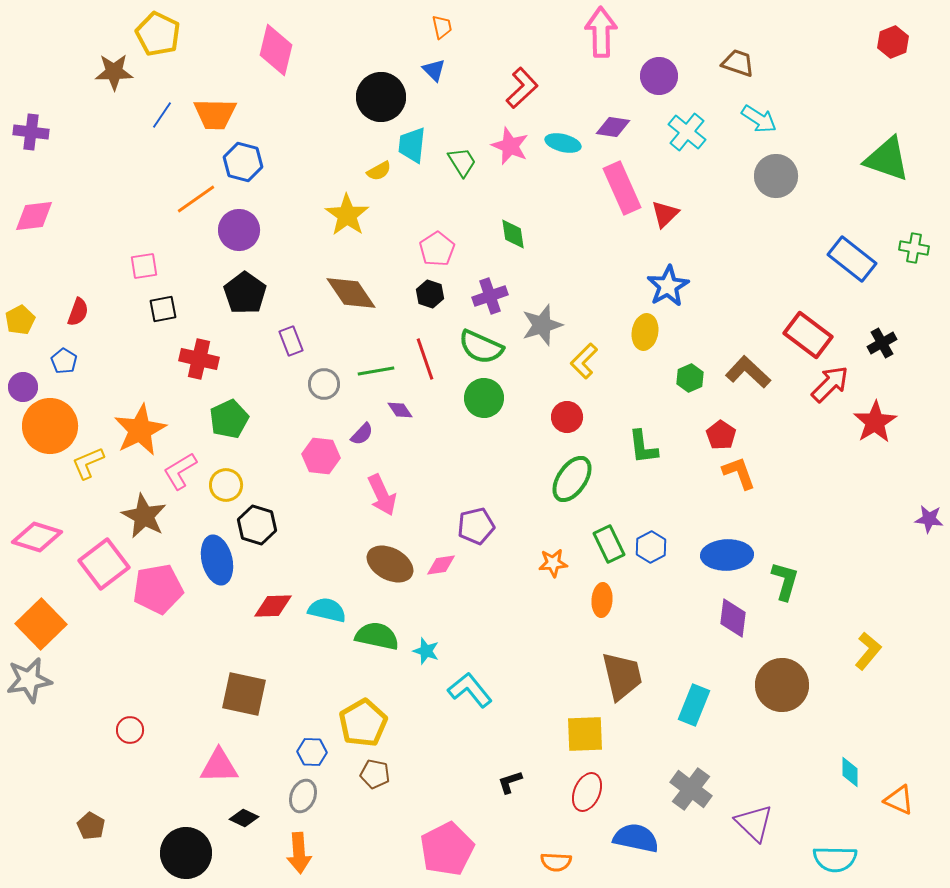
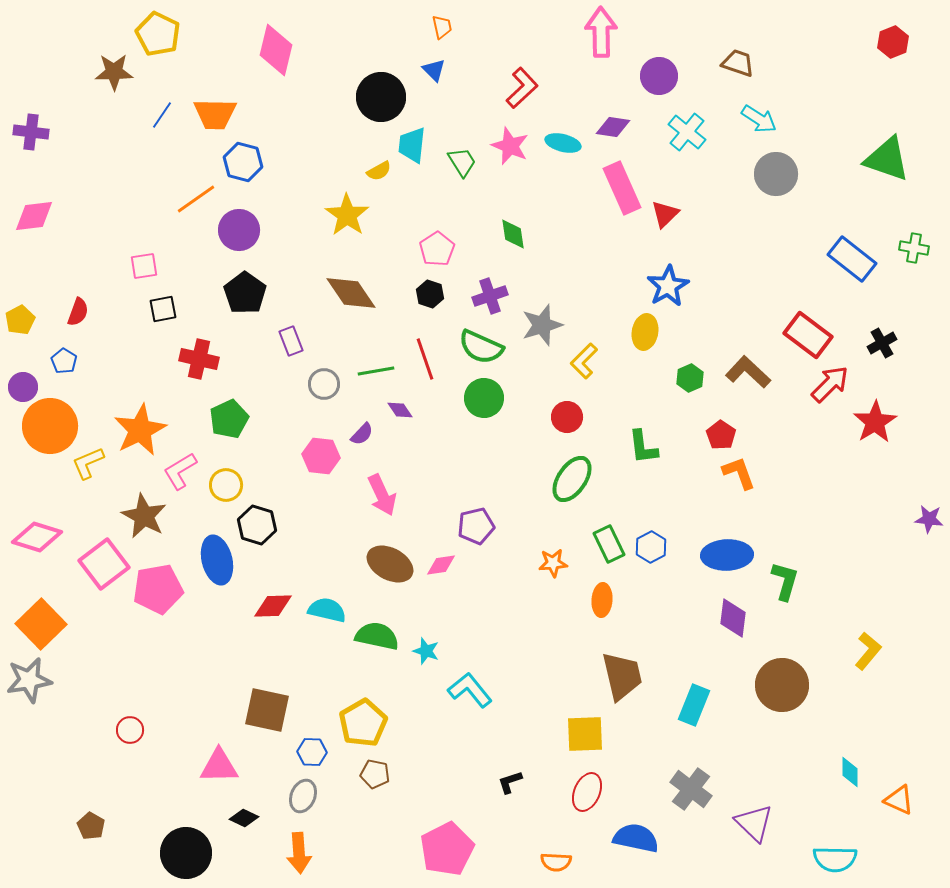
gray circle at (776, 176): moved 2 px up
brown square at (244, 694): moved 23 px right, 16 px down
